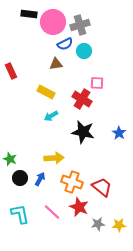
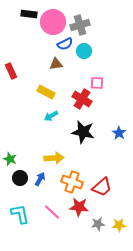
red trapezoid: rotated 100 degrees clockwise
red star: rotated 18 degrees counterclockwise
